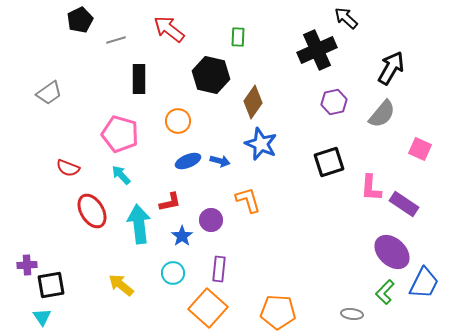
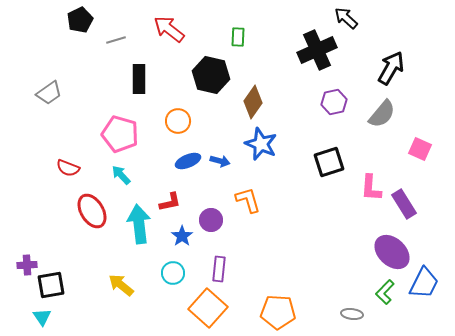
purple rectangle at (404, 204): rotated 24 degrees clockwise
